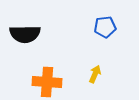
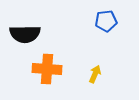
blue pentagon: moved 1 px right, 6 px up
orange cross: moved 13 px up
